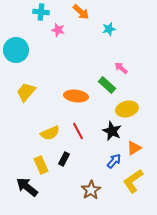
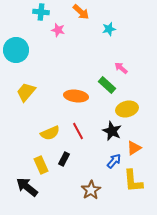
yellow L-shape: rotated 60 degrees counterclockwise
